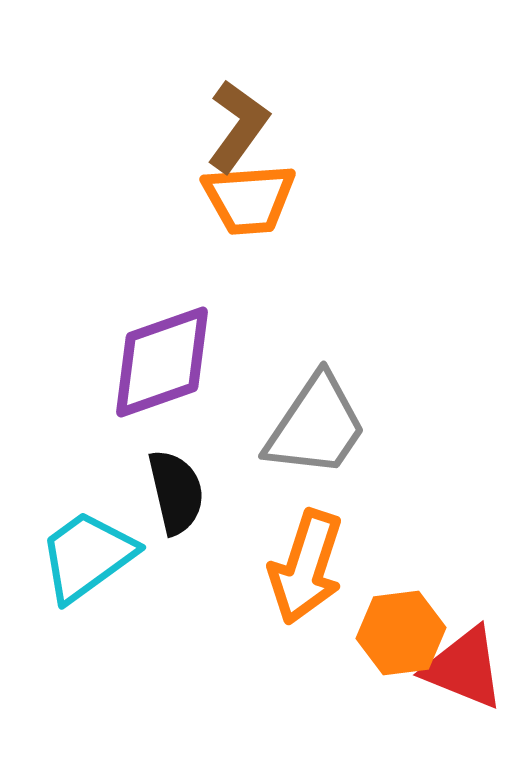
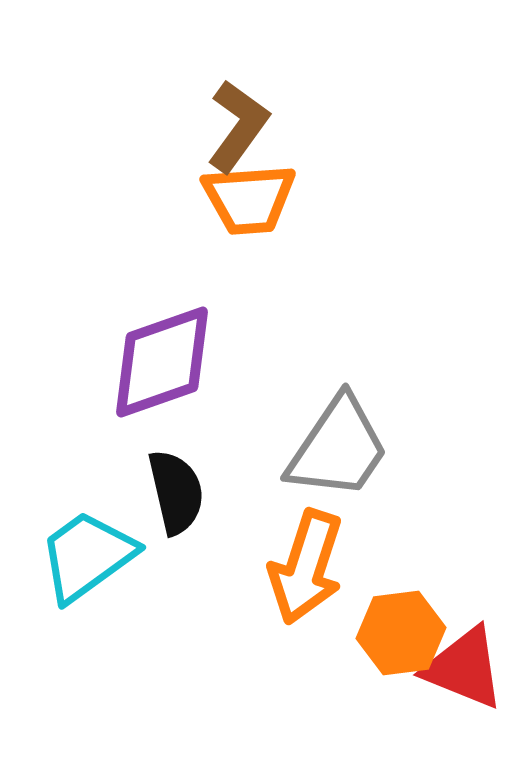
gray trapezoid: moved 22 px right, 22 px down
